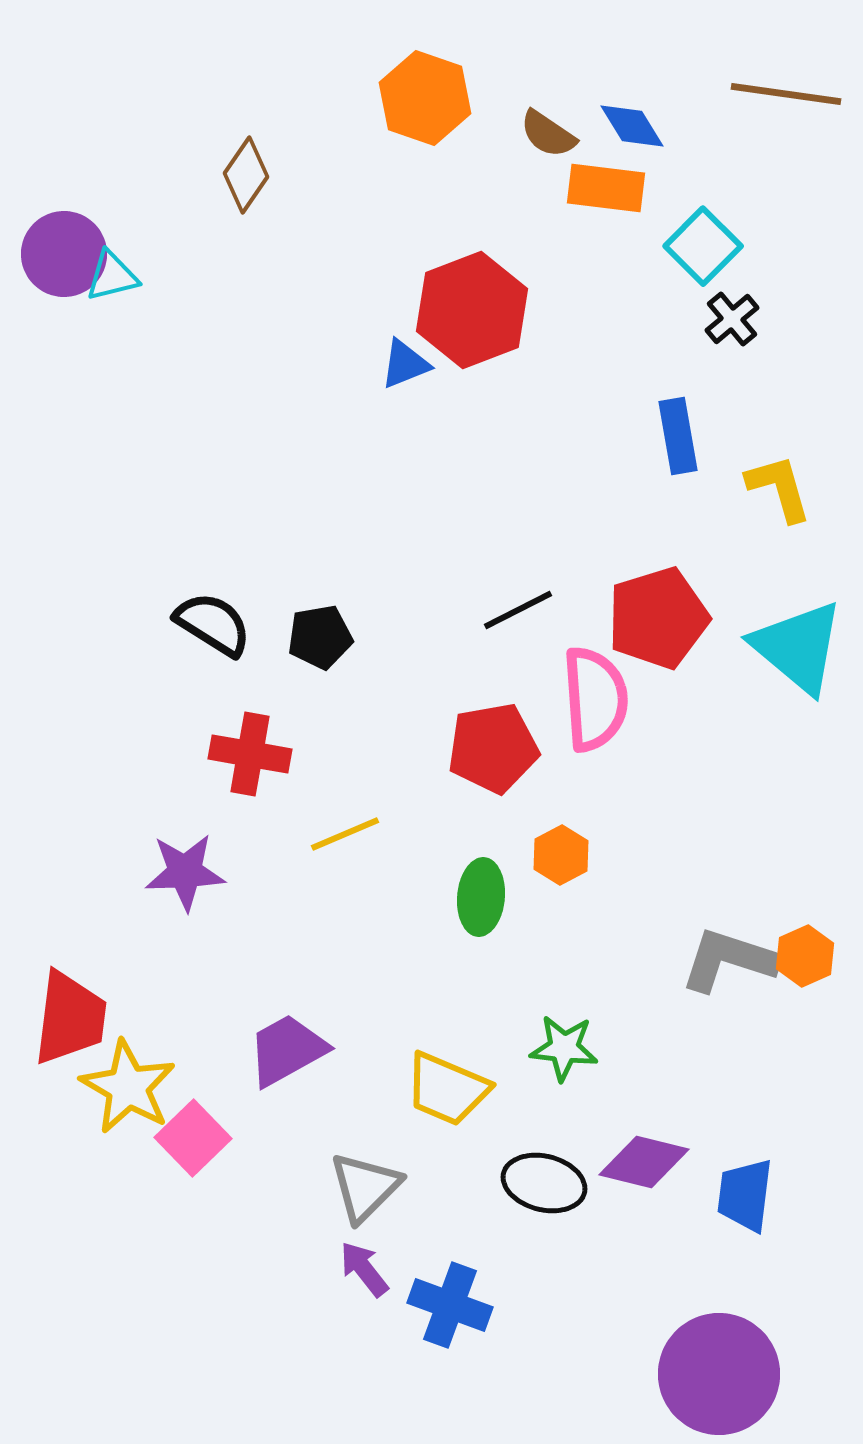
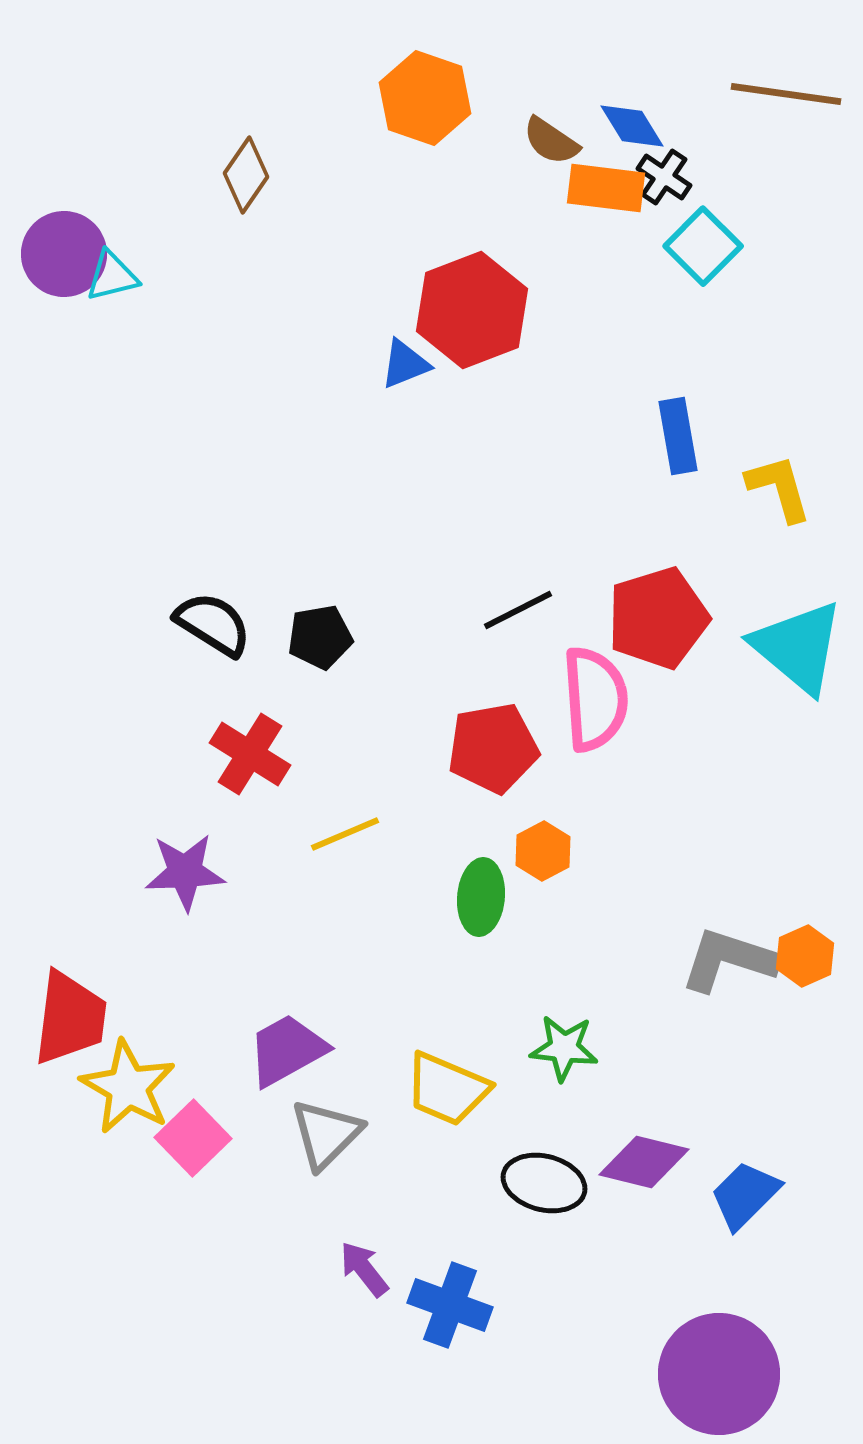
brown semicircle at (548, 134): moved 3 px right, 7 px down
black cross at (732, 319): moved 68 px left, 142 px up; rotated 16 degrees counterclockwise
red cross at (250, 754): rotated 22 degrees clockwise
orange hexagon at (561, 855): moved 18 px left, 4 px up
gray triangle at (365, 1187): moved 39 px left, 53 px up
blue trapezoid at (745, 1195): rotated 38 degrees clockwise
